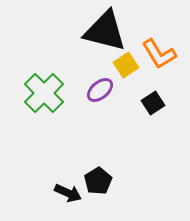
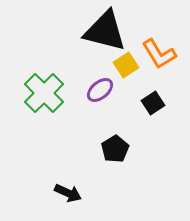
black pentagon: moved 17 px right, 32 px up
